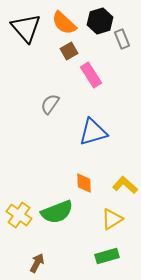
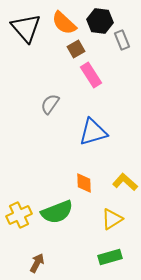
black hexagon: rotated 25 degrees clockwise
gray rectangle: moved 1 px down
brown square: moved 7 px right, 2 px up
yellow L-shape: moved 3 px up
yellow cross: rotated 30 degrees clockwise
green rectangle: moved 3 px right, 1 px down
